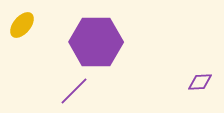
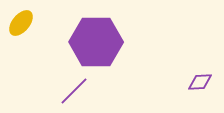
yellow ellipse: moved 1 px left, 2 px up
